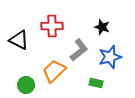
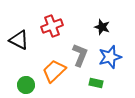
red cross: rotated 20 degrees counterclockwise
gray L-shape: moved 1 px right, 5 px down; rotated 30 degrees counterclockwise
